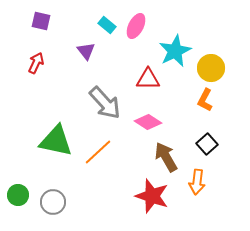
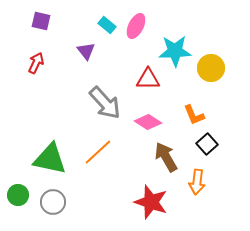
cyan star: rotated 24 degrees clockwise
orange L-shape: moved 11 px left, 15 px down; rotated 50 degrees counterclockwise
green triangle: moved 6 px left, 18 px down
red star: moved 1 px left, 6 px down
